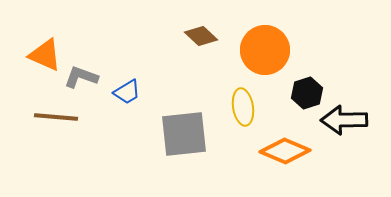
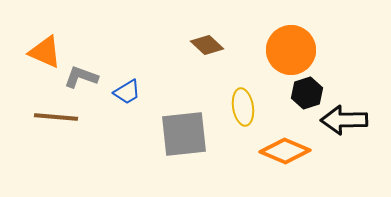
brown diamond: moved 6 px right, 9 px down
orange circle: moved 26 px right
orange triangle: moved 3 px up
